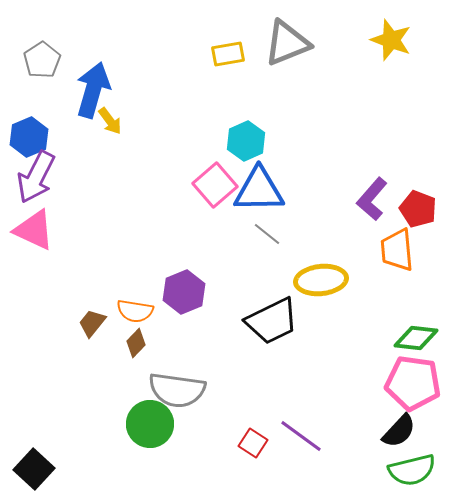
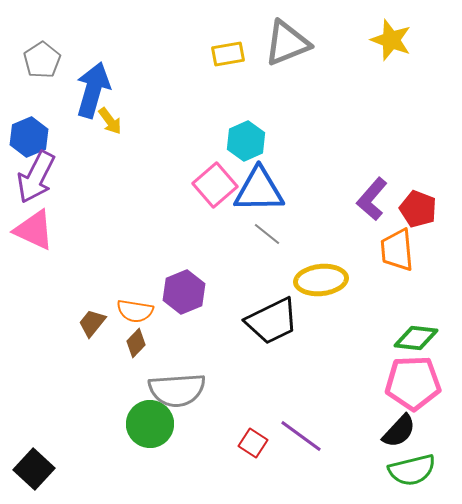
pink pentagon: rotated 10 degrees counterclockwise
gray semicircle: rotated 12 degrees counterclockwise
